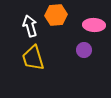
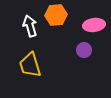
pink ellipse: rotated 10 degrees counterclockwise
yellow trapezoid: moved 3 px left, 7 px down
